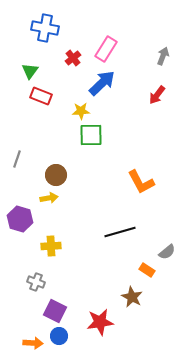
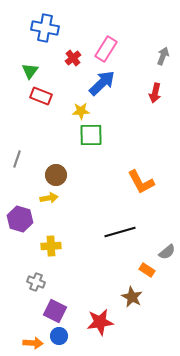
red arrow: moved 2 px left, 2 px up; rotated 24 degrees counterclockwise
